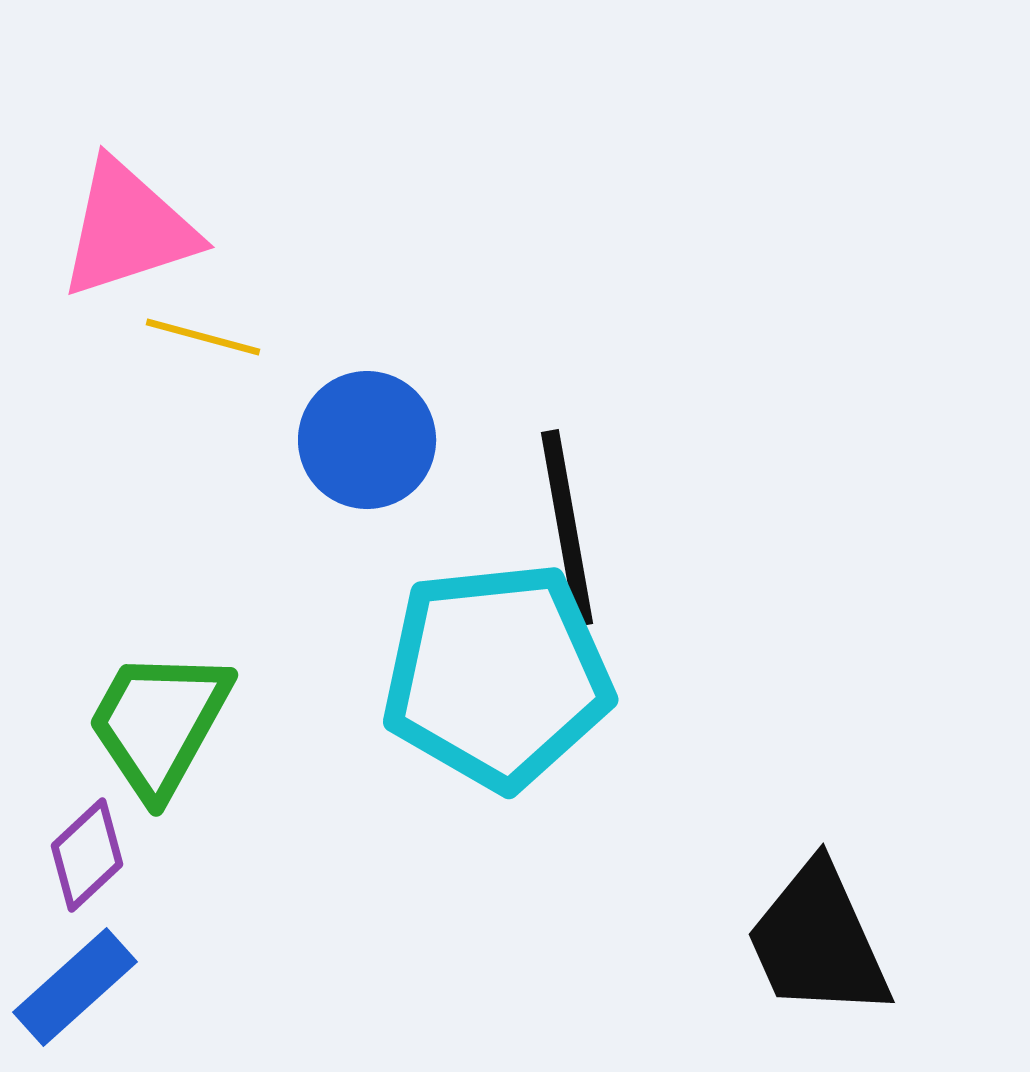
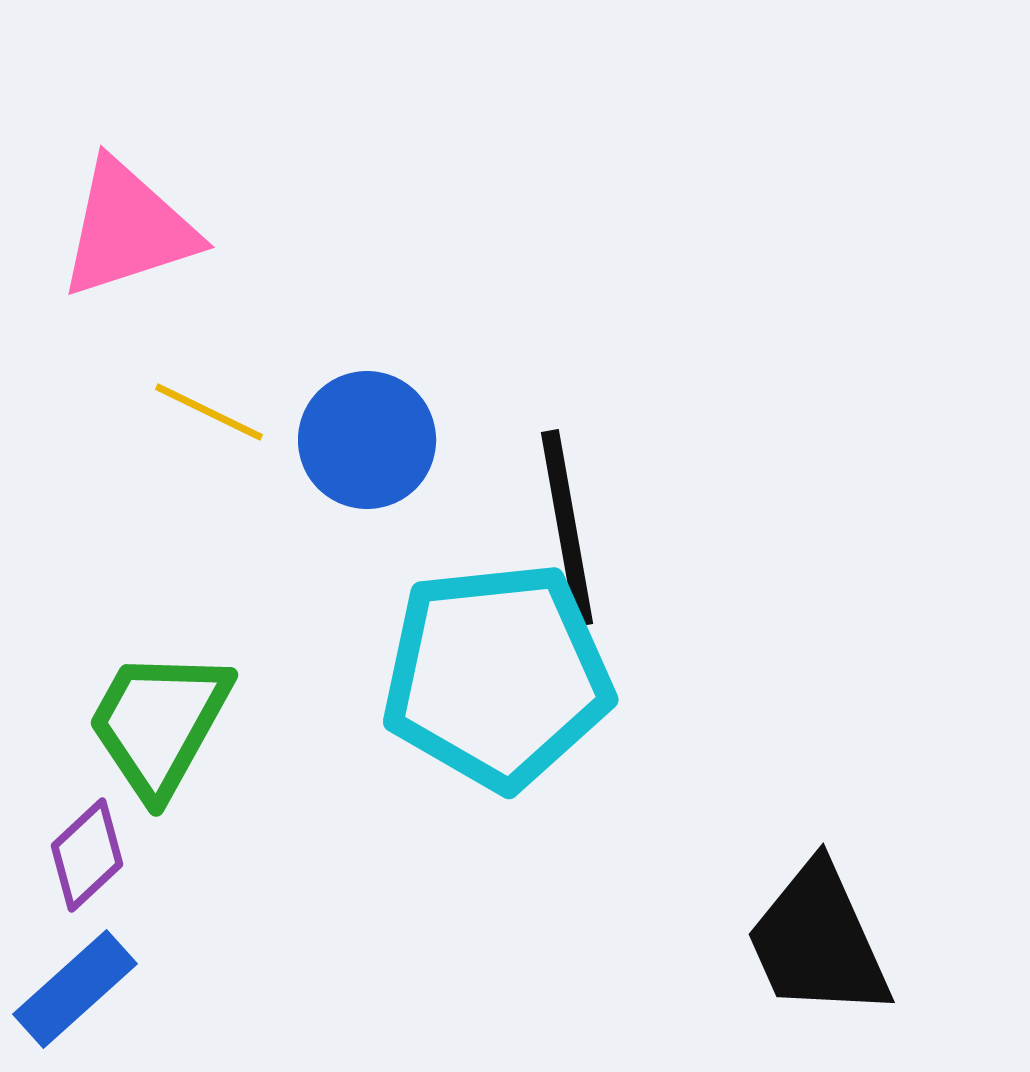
yellow line: moved 6 px right, 75 px down; rotated 11 degrees clockwise
blue rectangle: moved 2 px down
